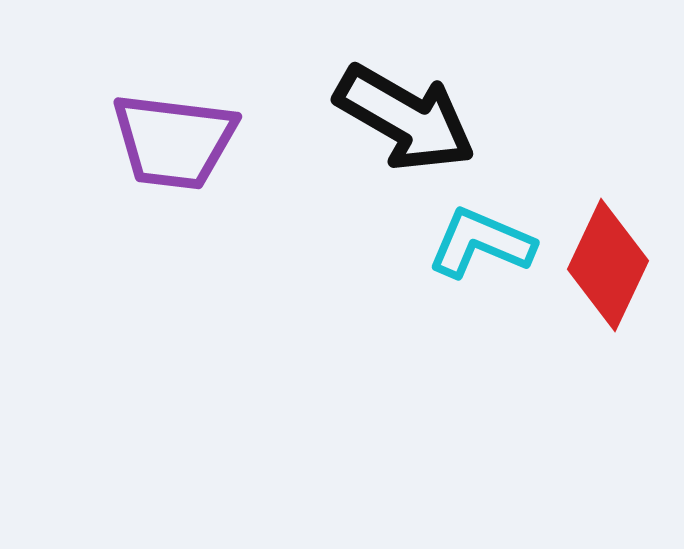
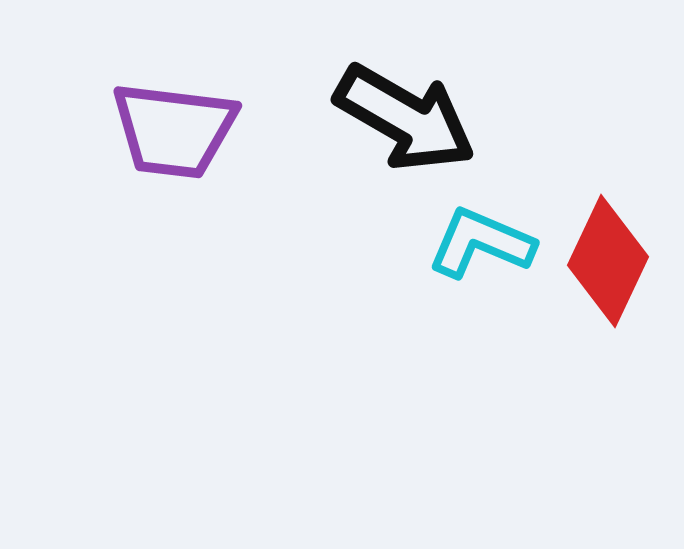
purple trapezoid: moved 11 px up
red diamond: moved 4 px up
